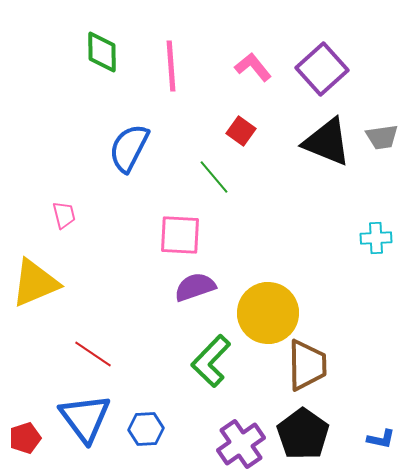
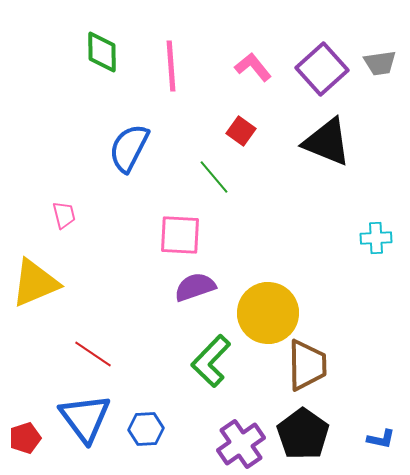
gray trapezoid: moved 2 px left, 74 px up
